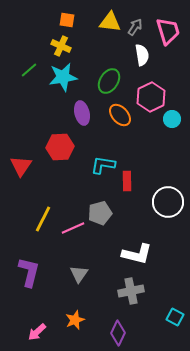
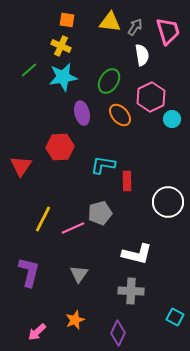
gray cross: rotated 15 degrees clockwise
